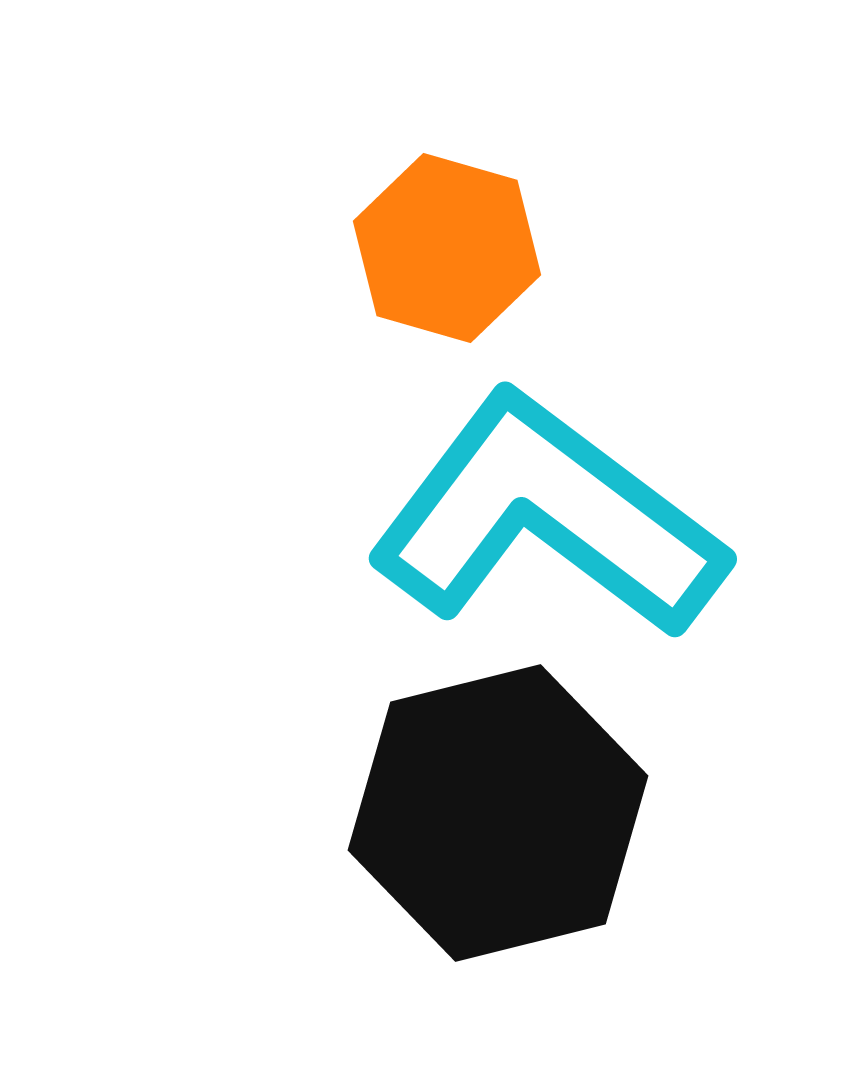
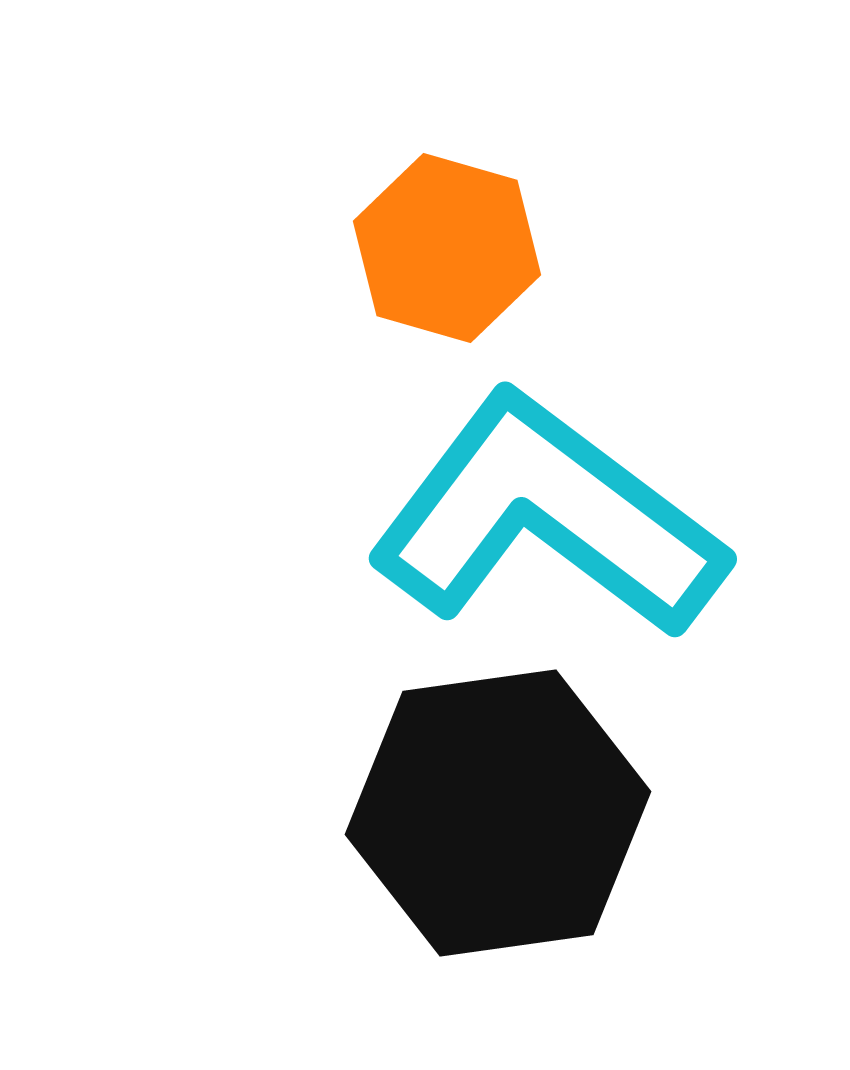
black hexagon: rotated 6 degrees clockwise
